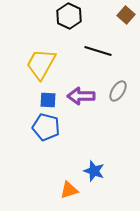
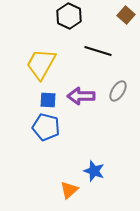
orange triangle: rotated 24 degrees counterclockwise
